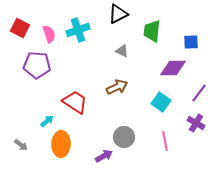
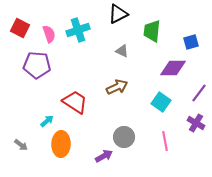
blue square: rotated 14 degrees counterclockwise
